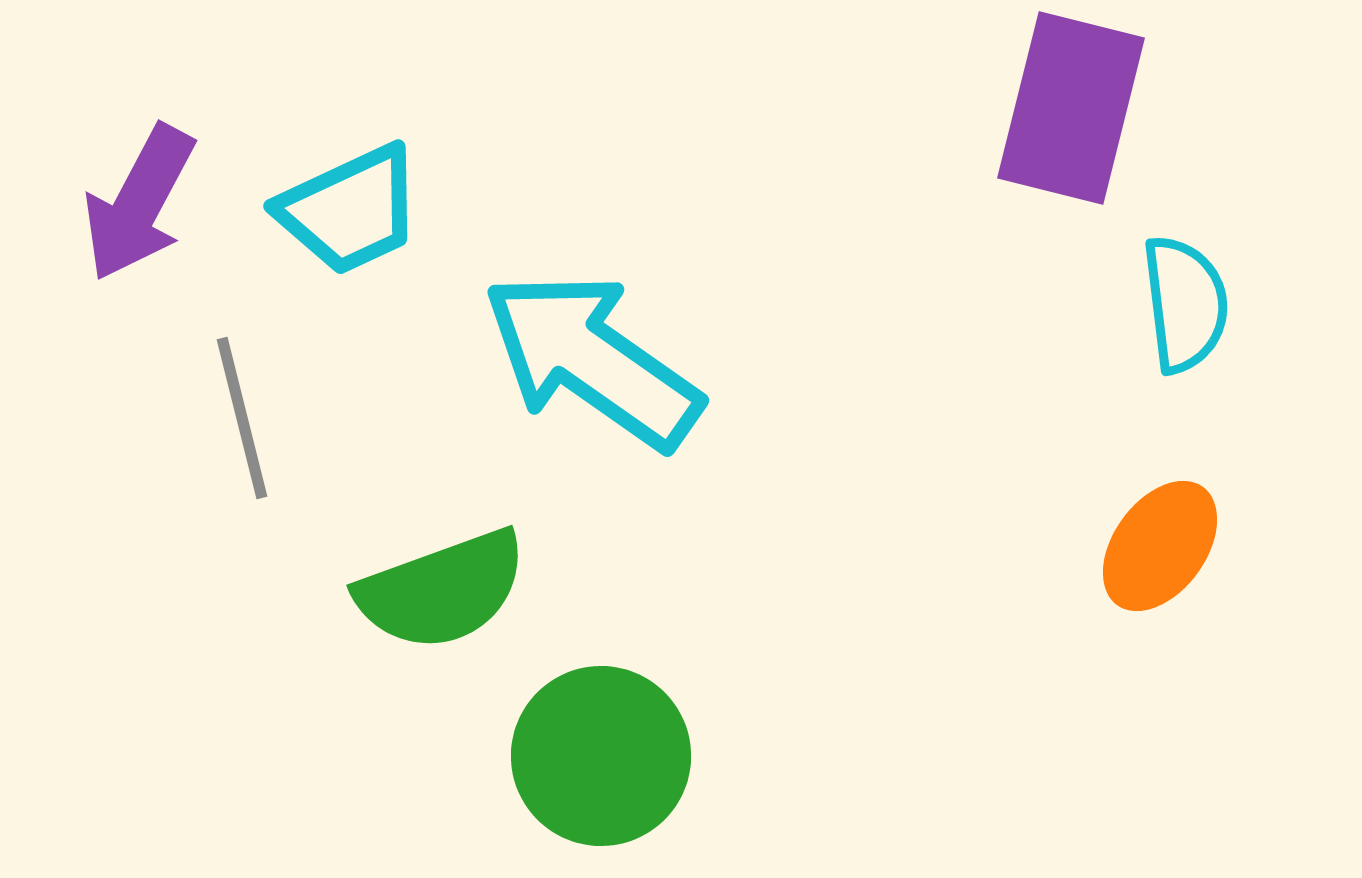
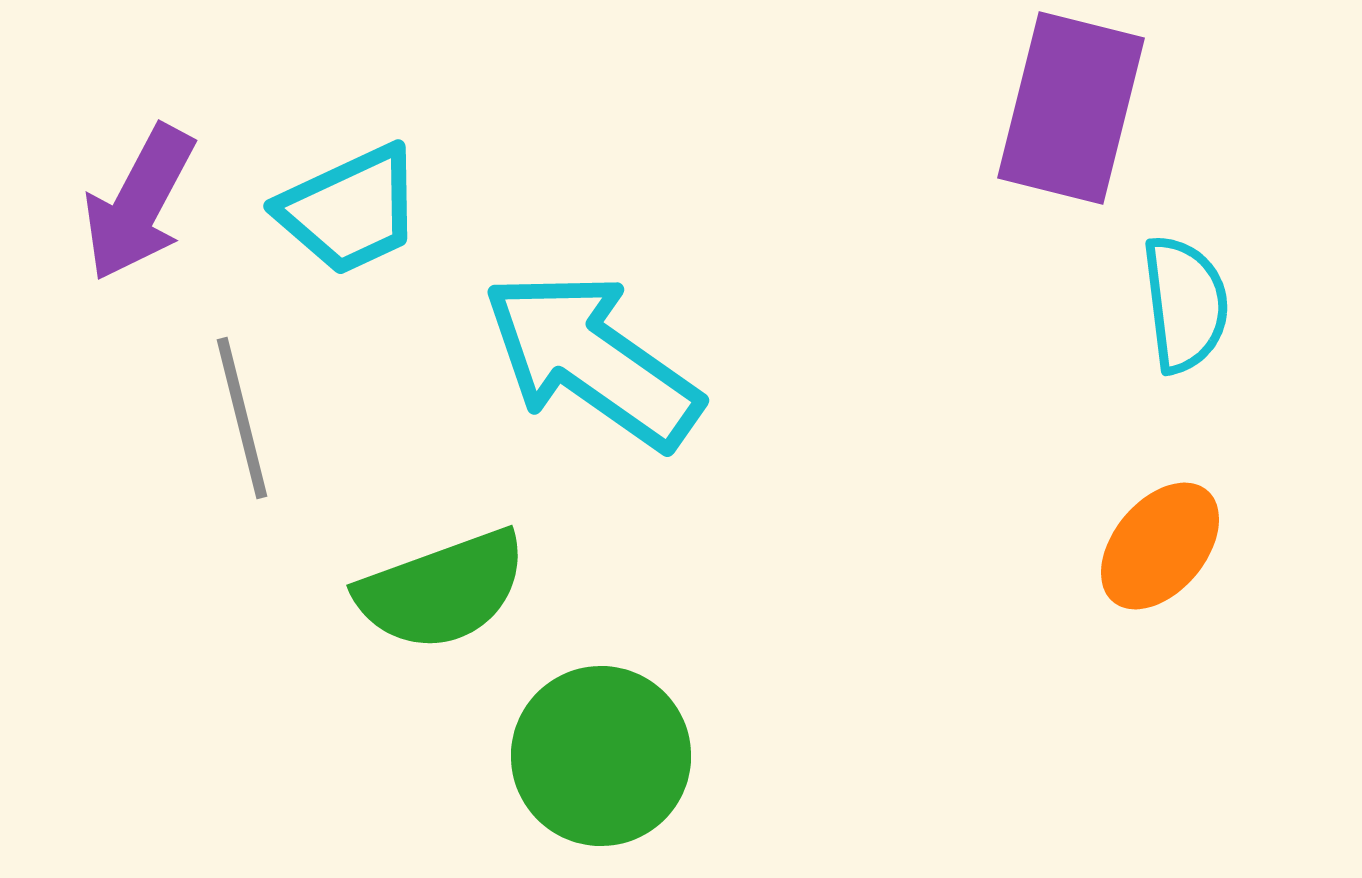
orange ellipse: rotated 4 degrees clockwise
